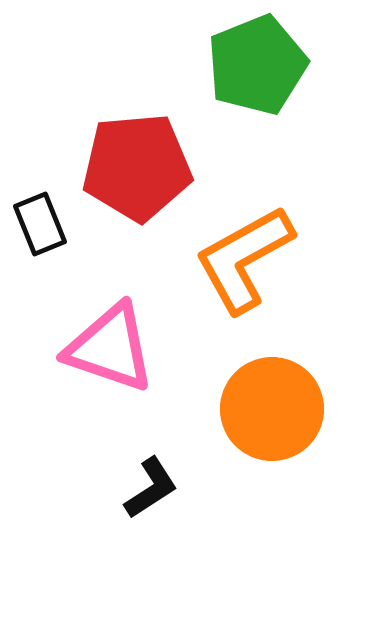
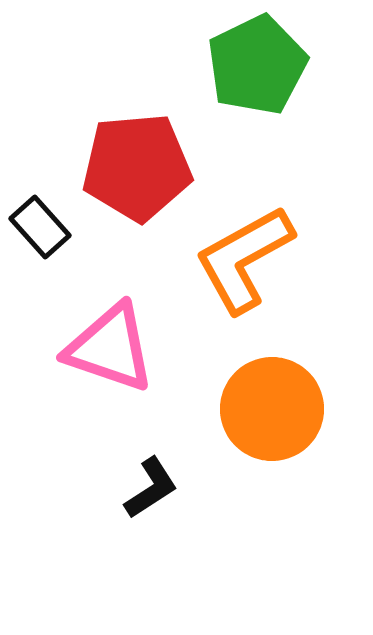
green pentagon: rotated 4 degrees counterclockwise
black rectangle: moved 3 px down; rotated 20 degrees counterclockwise
